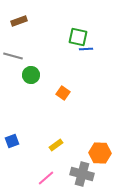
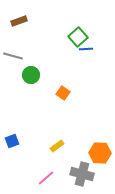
green square: rotated 36 degrees clockwise
yellow rectangle: moved 1 px right, 1 px down
